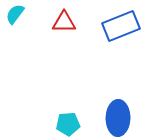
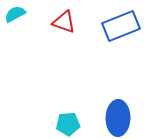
cyan semicircle: rotated 25 degrees clockwise
red triangle: rotated 20 degrees clockwise
